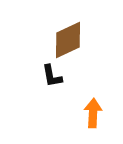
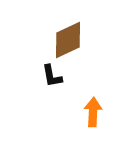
orange arrow: moved 1 px up
